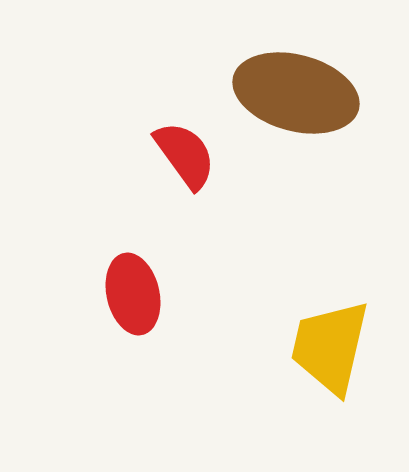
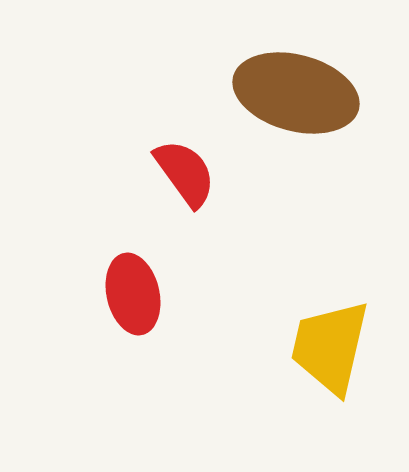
red semicircle: moved 18 px down
